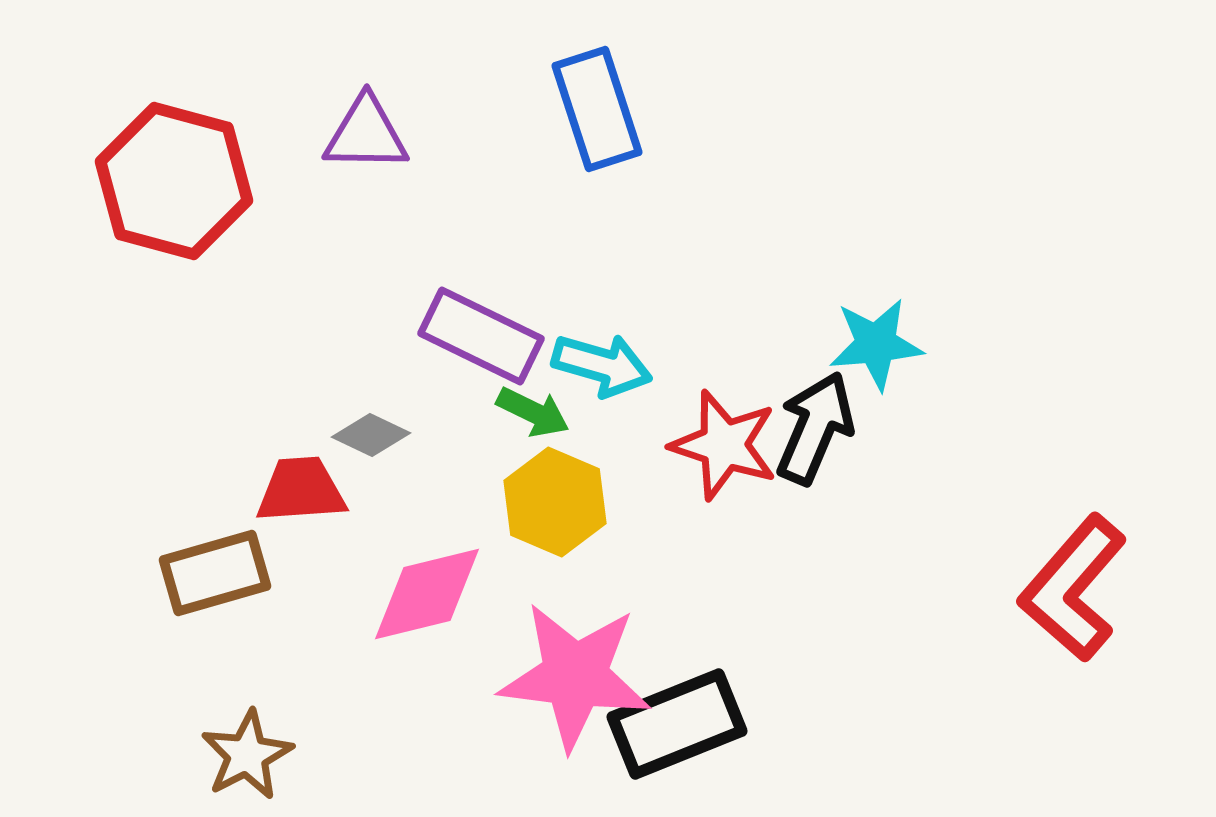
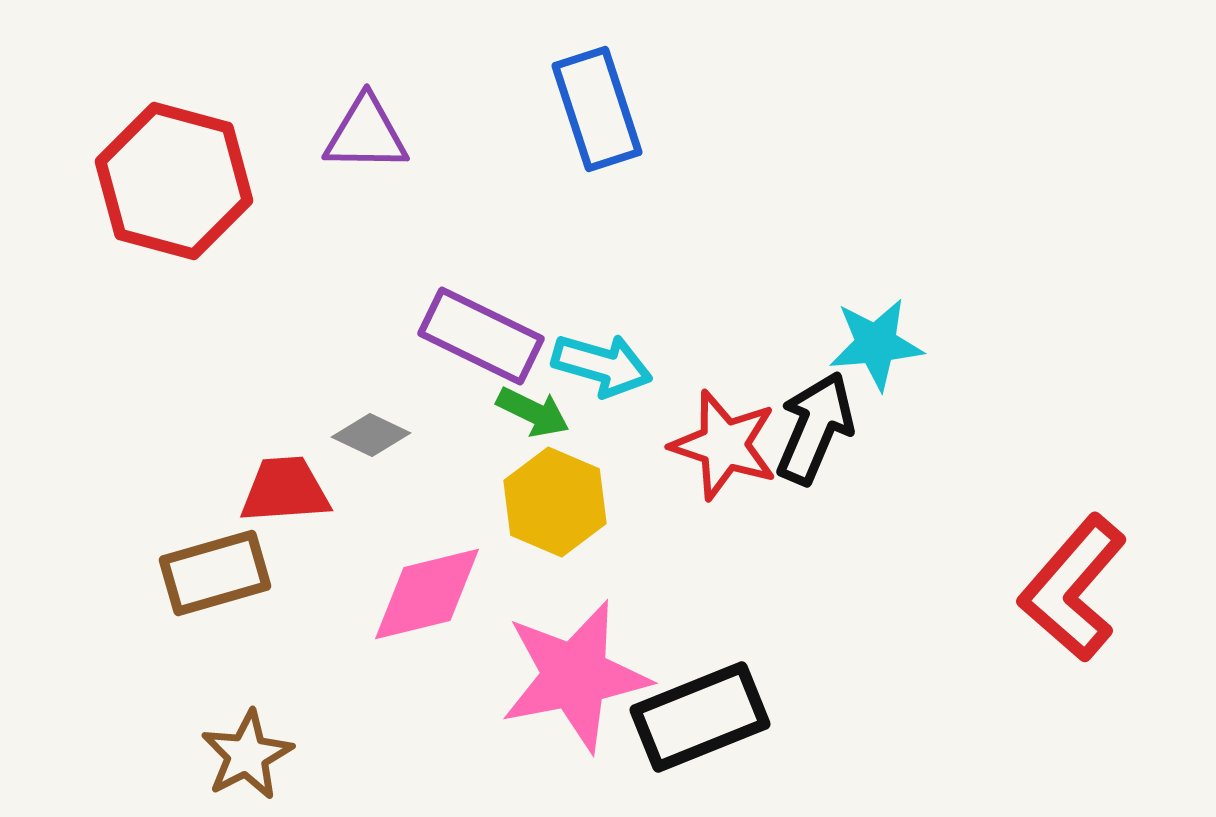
red trapezoid: moved 16 px left
pink star: rotated 18 degrees counterclockwise
black rectangle: moved 23 px right, 7 px up
